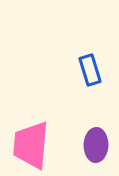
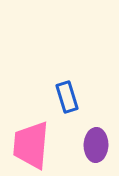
blue rectangle: moved 23 px left, 27 px down
